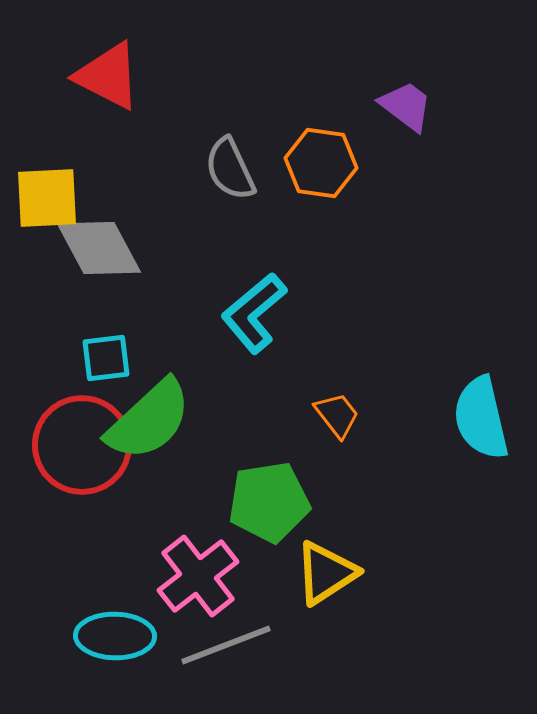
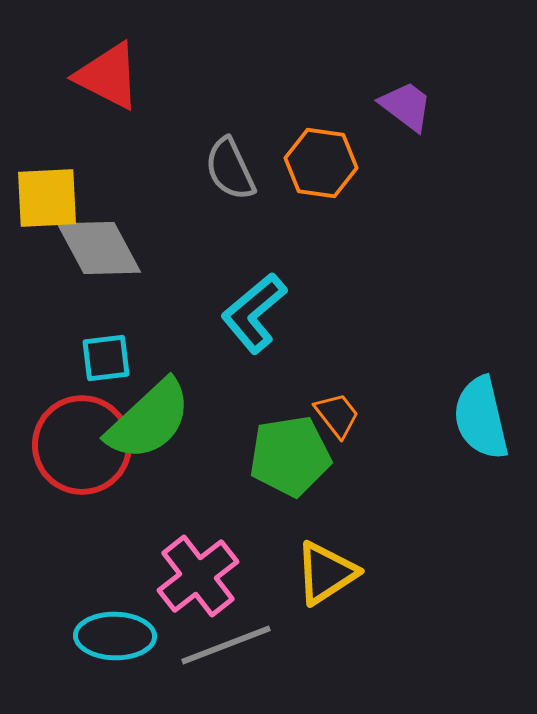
green pentagon: moved 21 px right, 46 px up
